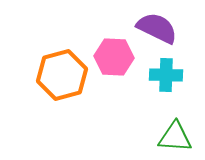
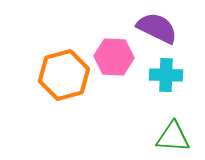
orange hexagon: moved 2 px right
green triangle: moved 2 px left
